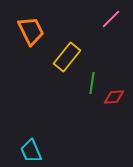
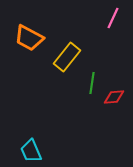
pink line: moved 2 px right, 1 px up; rotated 20 degrees counterclockwise
orange trapezoid: moved 2 px left, 7 px down; rotated 144 degrees clockwise
